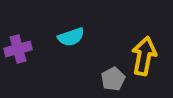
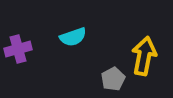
cyan semicircle: moved 2 px right
